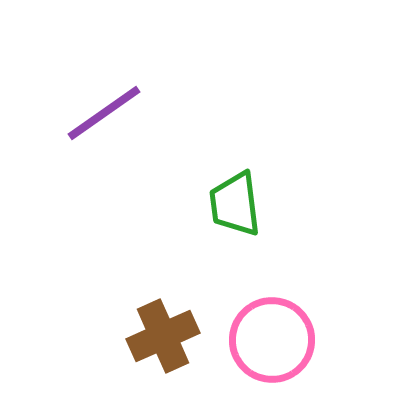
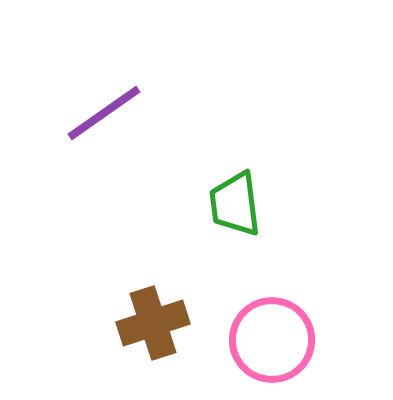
brown cross: moved 10 px left, 13 px up; rotated 6 degrees clockwise
